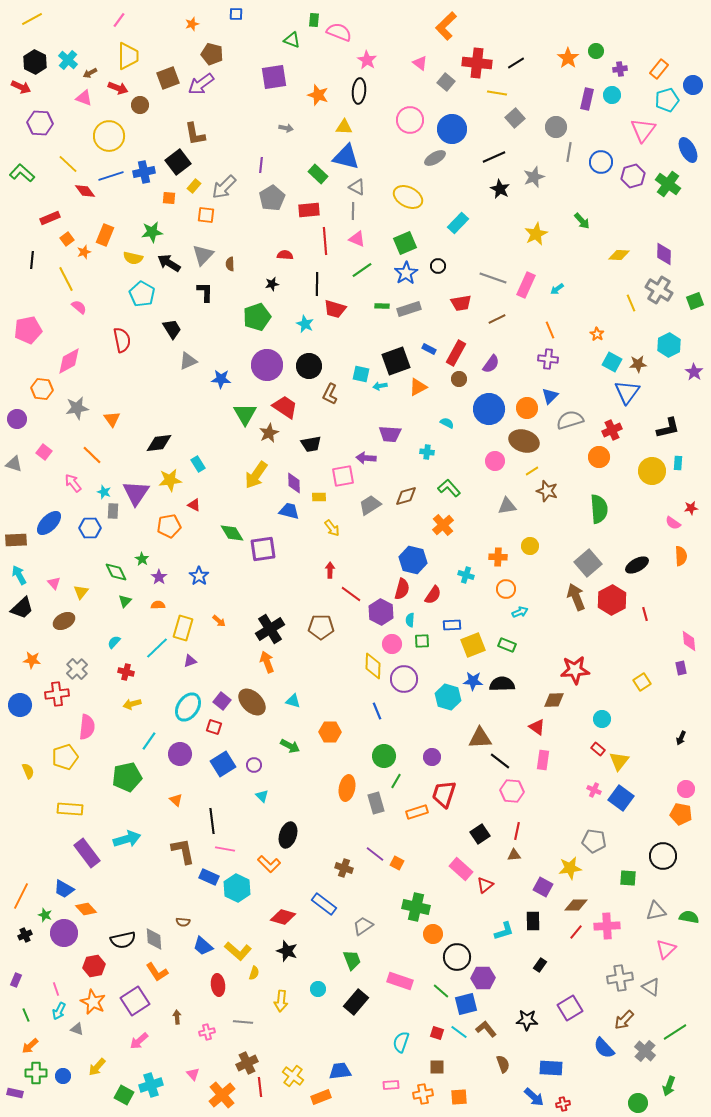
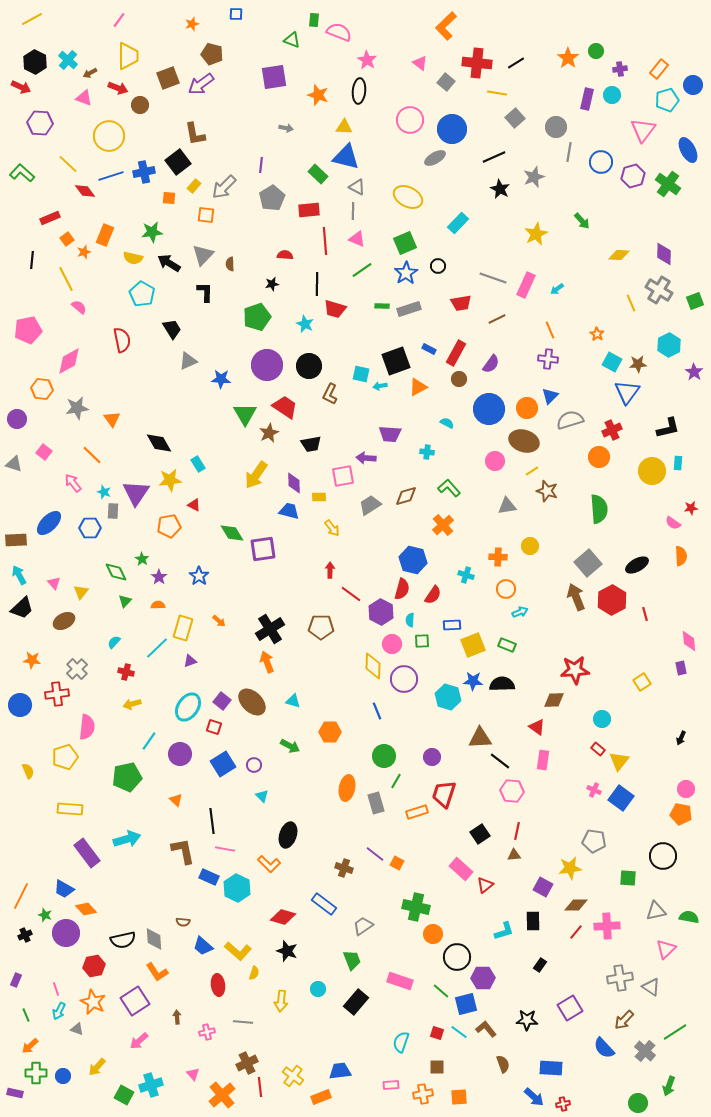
black diamond at (159, 443): rotated 68 degrees clockwise
purple circle at (64, 933): moved 2 px right
